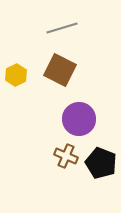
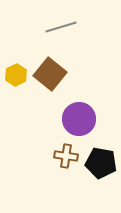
gray line: moved 1 px left, 1 px up
brown square: moved 10 px left, 4 px down; rotated 12 degrees clockwise
brown cross: rotated 15 degrees counterclockwise
black pentagon: rotated 12 degrees counterclockwise
